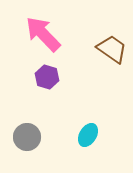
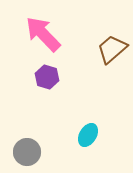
brown trapezoid: rotated 76 degrees counterclockwise
gray circle: moved 15 px down
